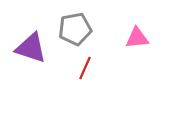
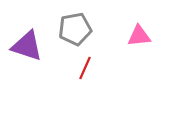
pink triangle: moved 2 px right, 2 px up
purple triangle: moved 4 px left, 2 px up
